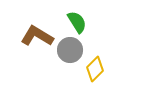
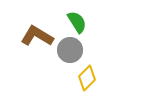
yellow diamond: moved 8 px left, 9 px down
